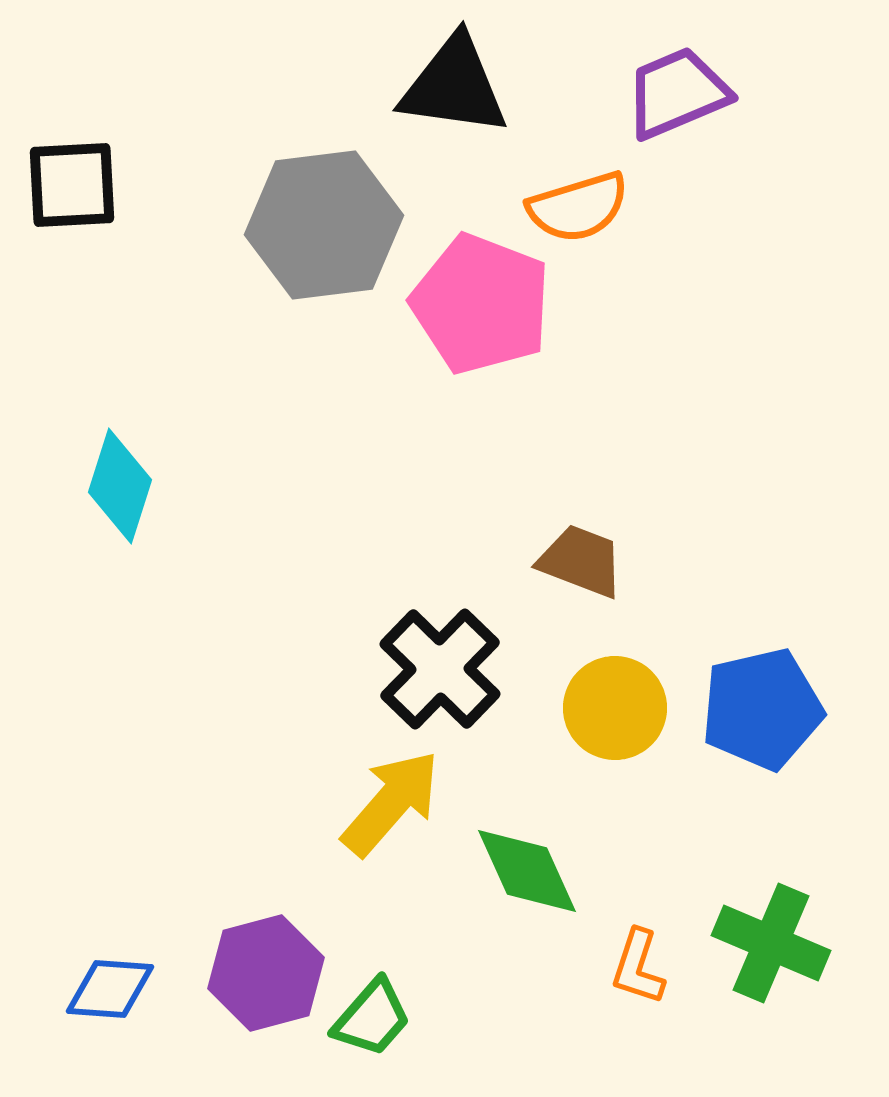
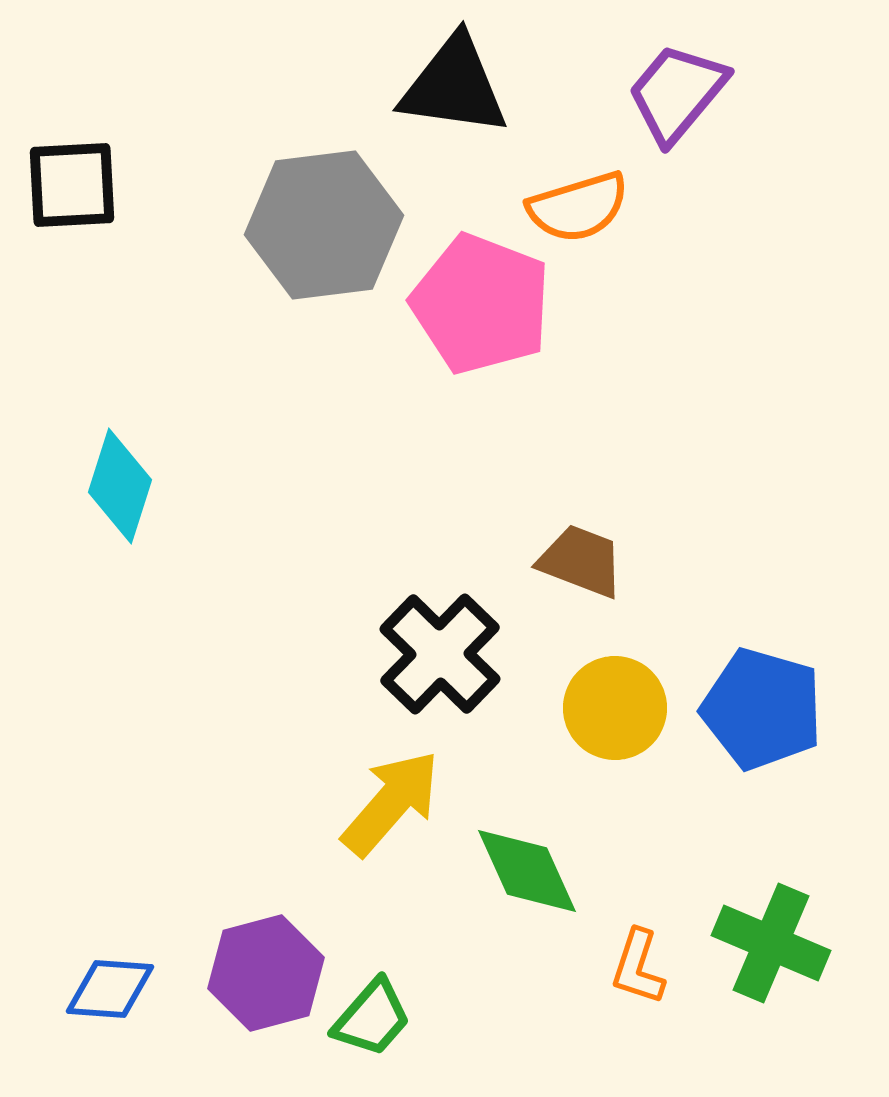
purple trapezoid: rotated 27 degrees counterclockwise
black cross: moved 15 px up
blue pentagon: rotated 29 degrees clockwise
